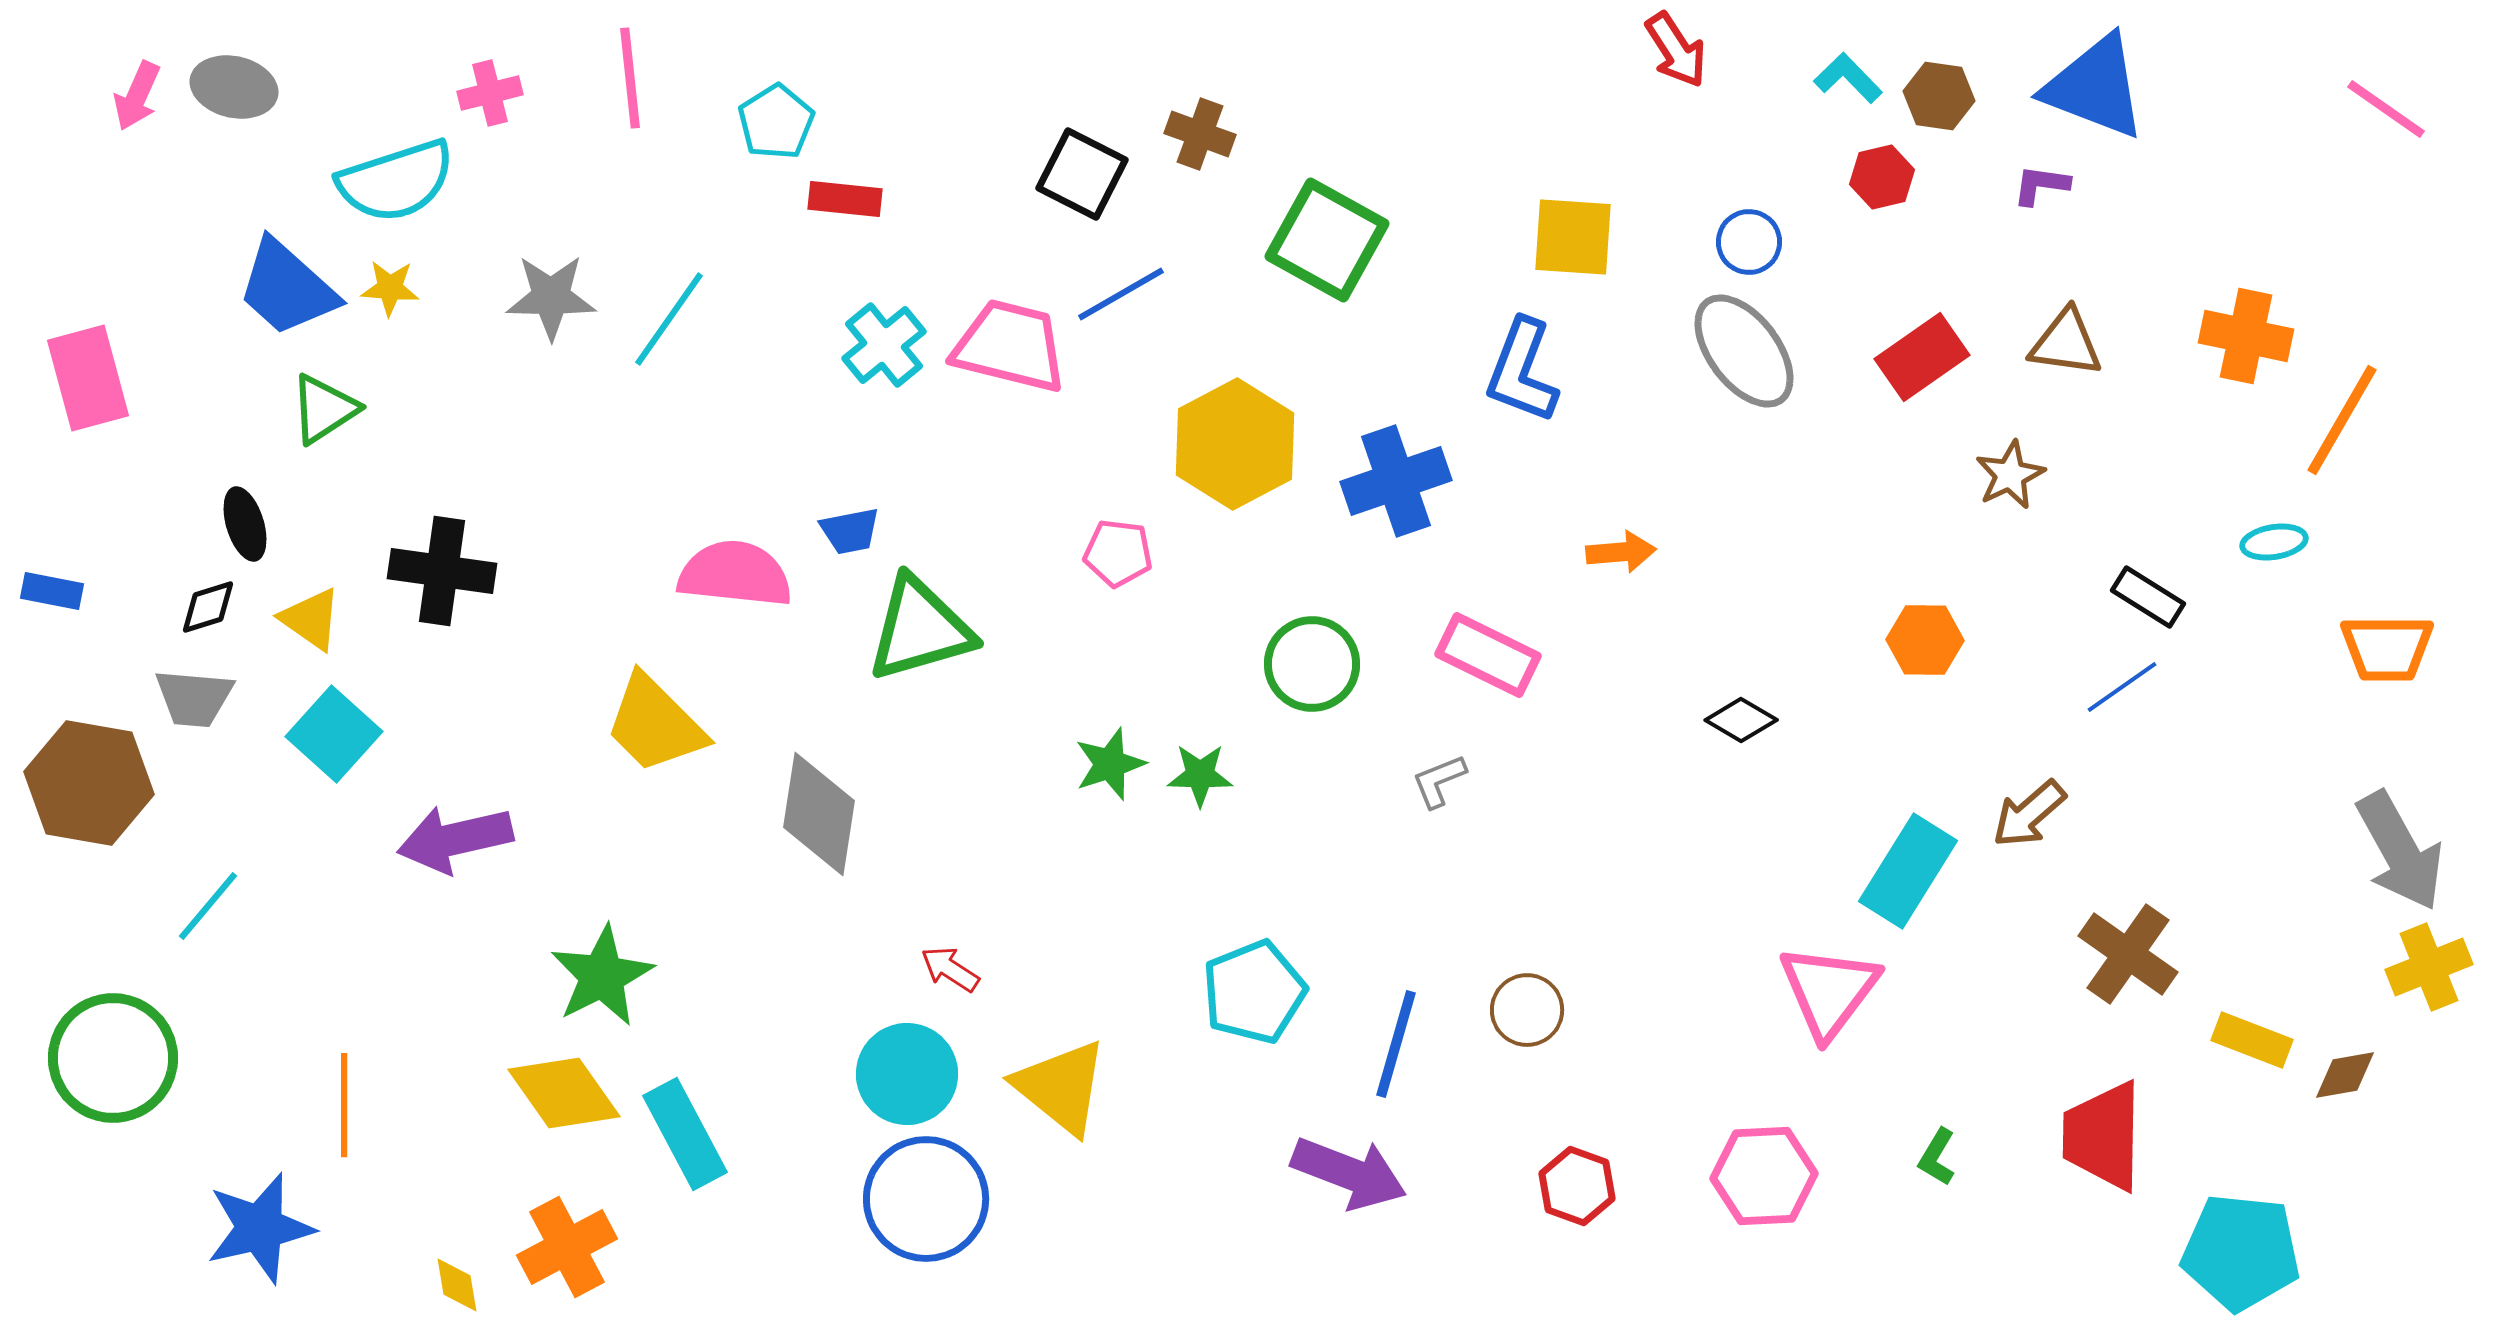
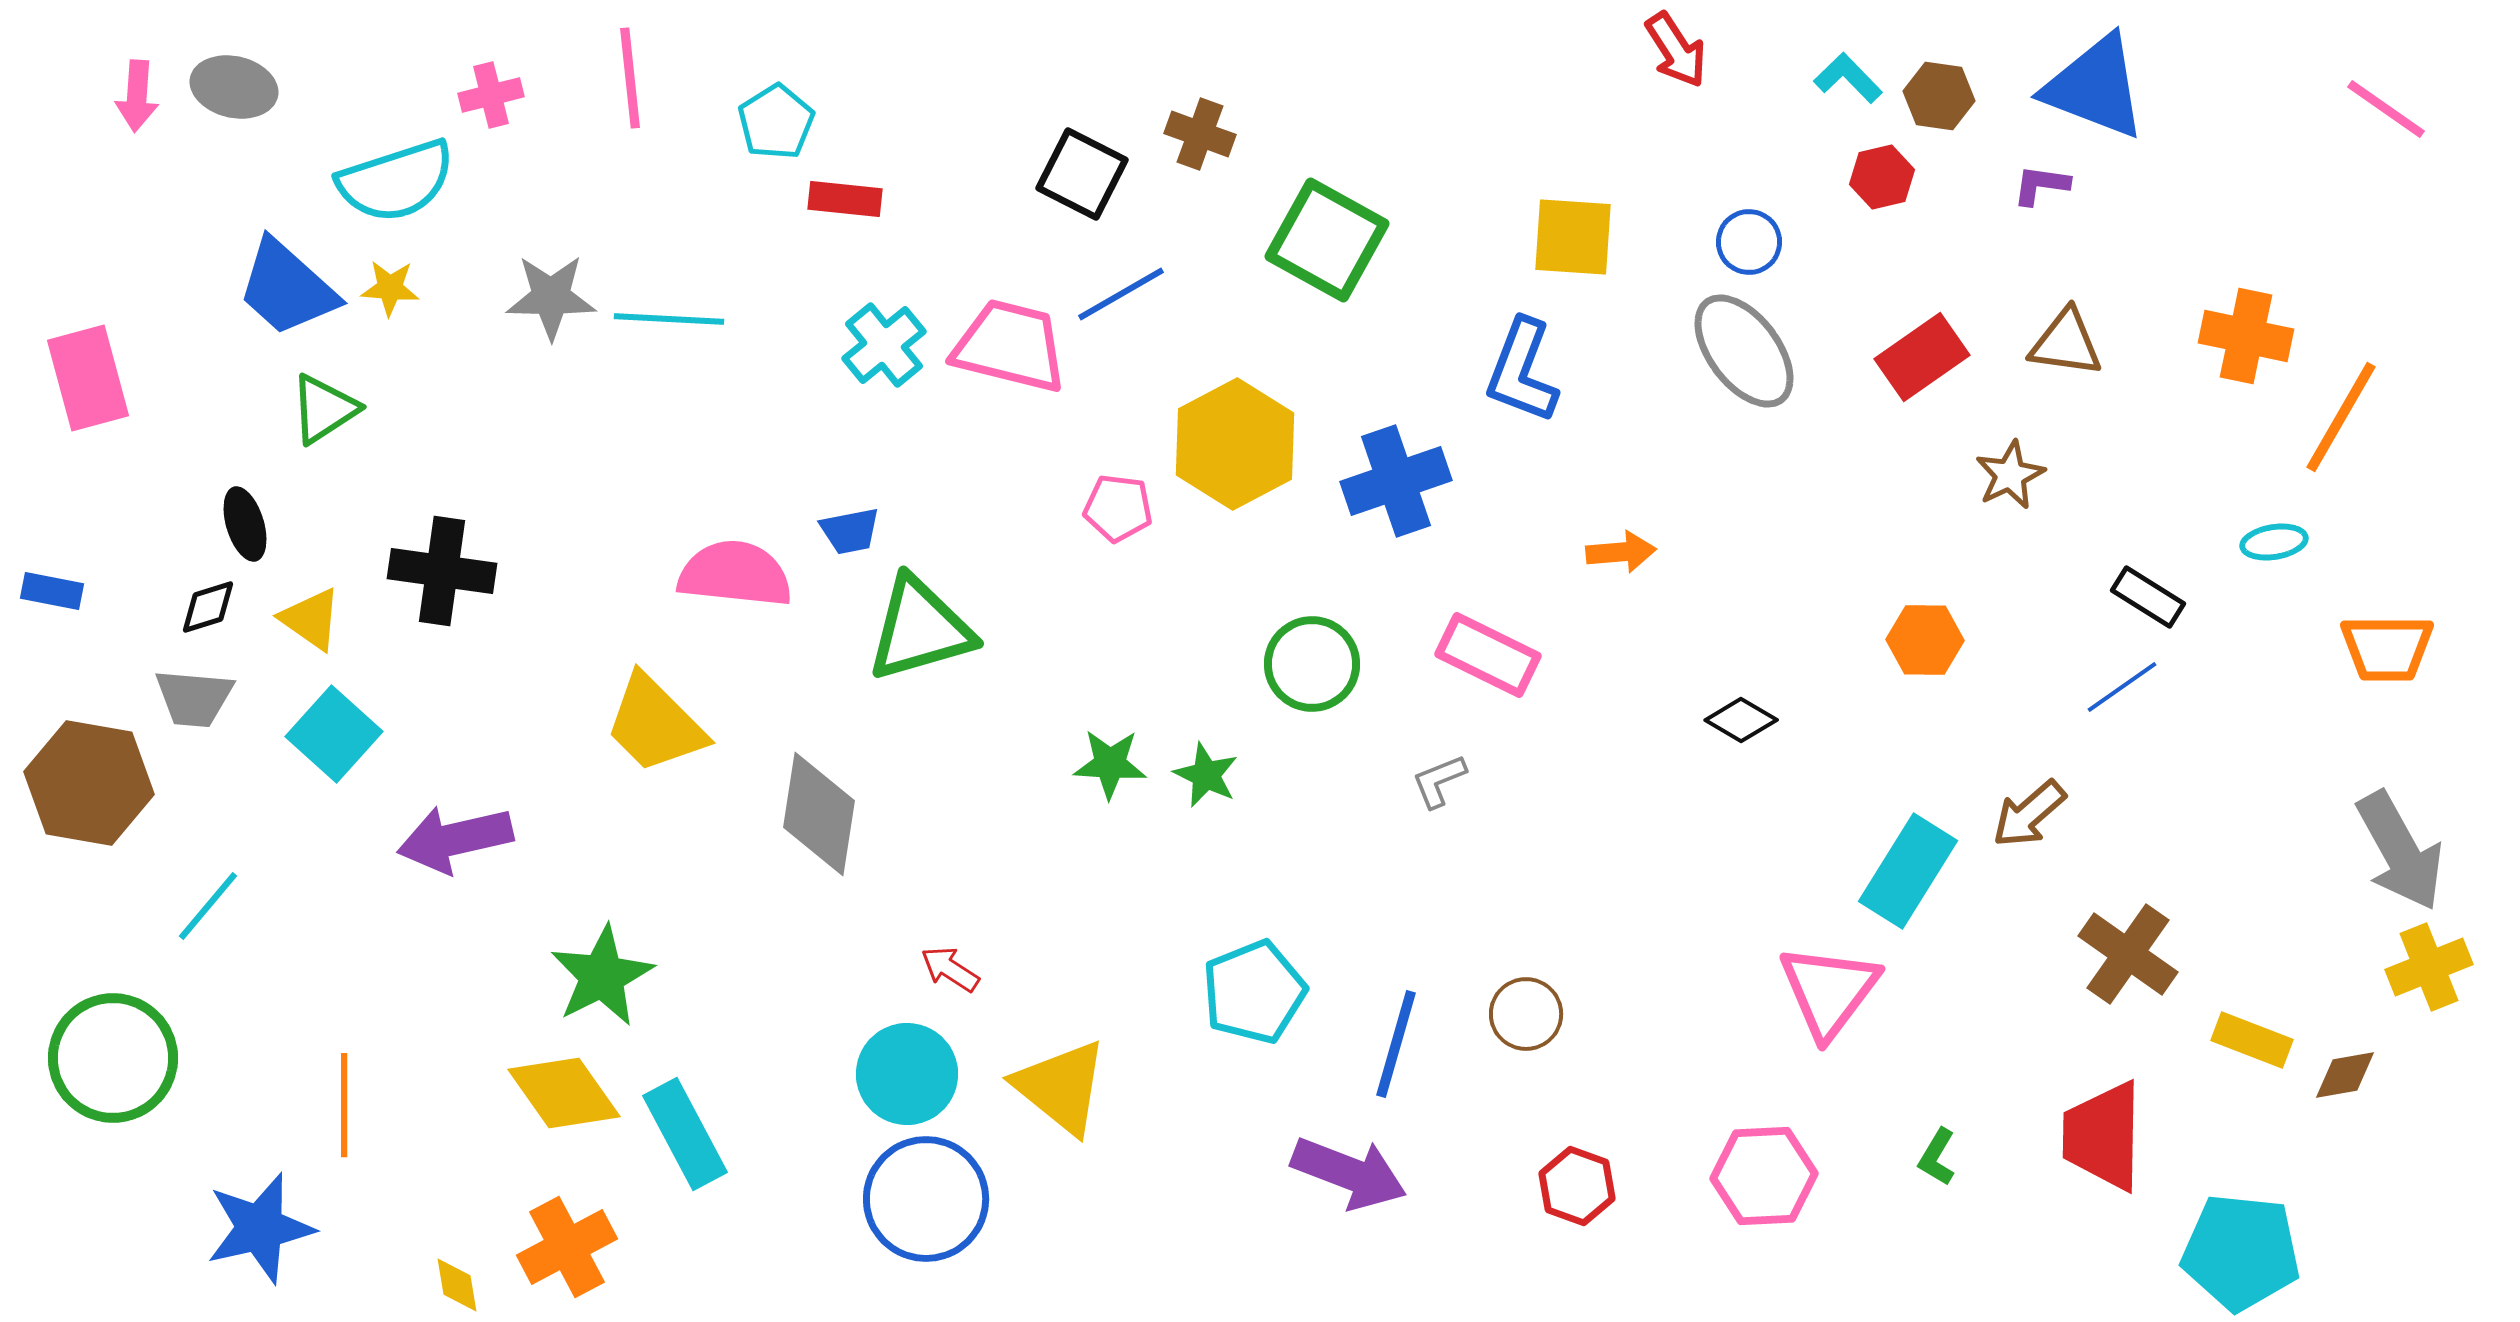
pink cross at (490, 93): moved 1 px right, 2 px down
pink arrow at (137, 96): rotated 20 degrees counterclockwise
cyan line at (669, 319): rotated 58 degrees clockwise
orange line at (2342, 420): moved 1 px left, 3 px up
pink pentagon at (1118, 553): moved 45 px up
green star at (1110, 764): rotated 22 degrees clockwise
green star at (1200, 775): moved 6 px right; rotated 24 degrees clockwise
brown circle at (1527, 1010): moved 1 px left, 4 px down
